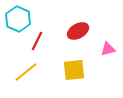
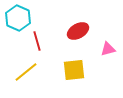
cyan hexagon: moved 1 px up
red line: rotated 42 degrees counterclockwise
